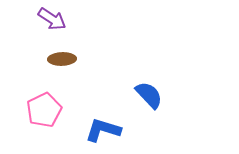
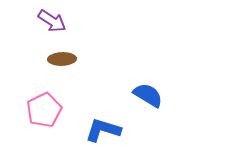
purple arrow: moved 2 px down
blue semicircle: moved 1 px left; rotated 16 degrees counterclockwise
